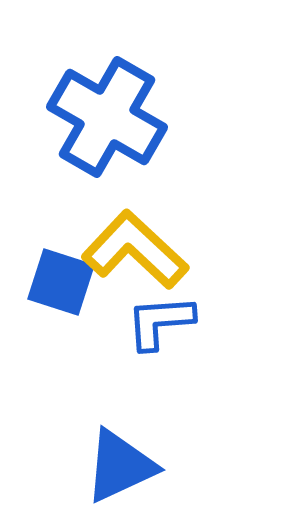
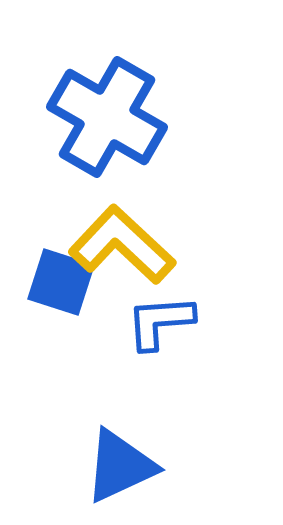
yellow L-shape: moved 13 px left, 5 px up
